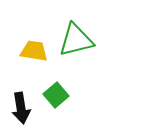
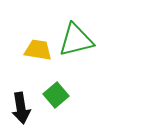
yellow trapezoid: moved 4 px right, 1 px up
